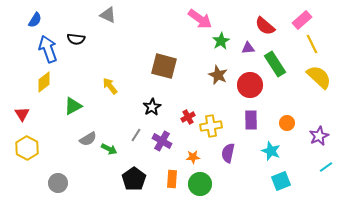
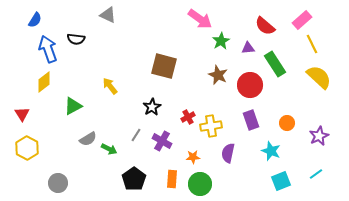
purple rectangle: rotated 18 degrees counterclockwise
cyan line: moved 10 px left, 7 px down
